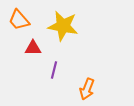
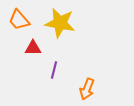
yellow star: moved 3 px left, 3 px up
